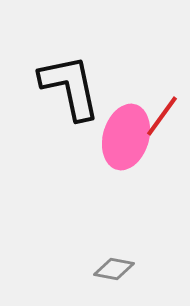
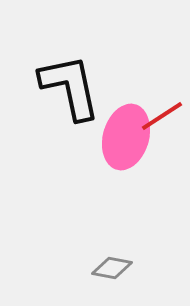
red line: rotated 21 degrees clockwise
gray diamond: moved 2 px left, 1 px up
